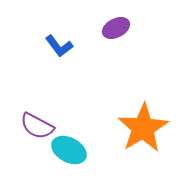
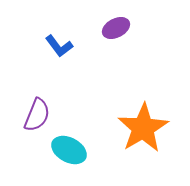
purple semicircle: moved 11 px up; rotated 96 degrees counterclockwise
